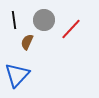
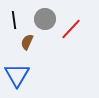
gray circle: moved 1 px right, 1 px up
blue triangle: rotated 12 degrees counterclockwise
